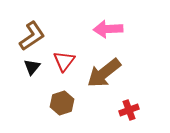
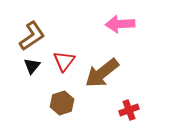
pink arrow: moved 12 px right, 5 px up
black triangle: moved 1 px up
brown arrow: moved 2 px left
